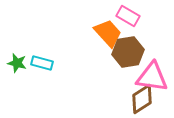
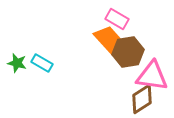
pink rectangle: moved 11 px left, 3 px down
orange trapezoid: moved 6 px down
cyan rectangle: rotated 15 degrees clockwise
pink triangle: moved 1 px up
